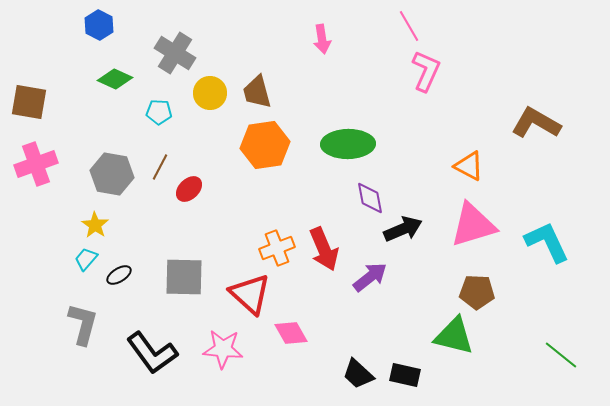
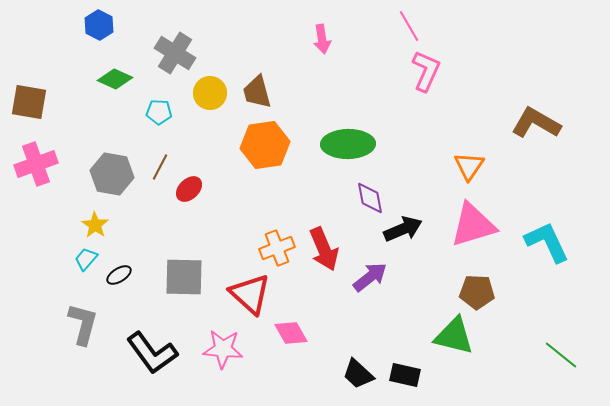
orange triangle: rotated 36 degrees clockwise
